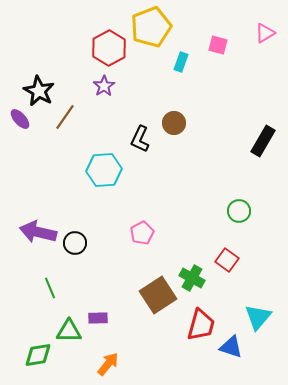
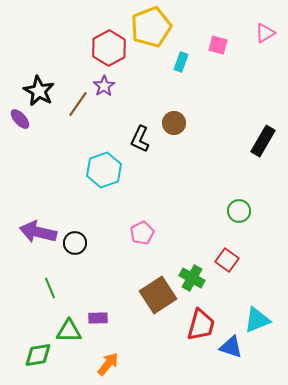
brown line: moved 13 px right, 13 px up
cyan hexagon: rotated 16 degrees counterclockwise
cyan triangle: moved 1 px left, 3 px down; rotated 28 degrees clockwise
